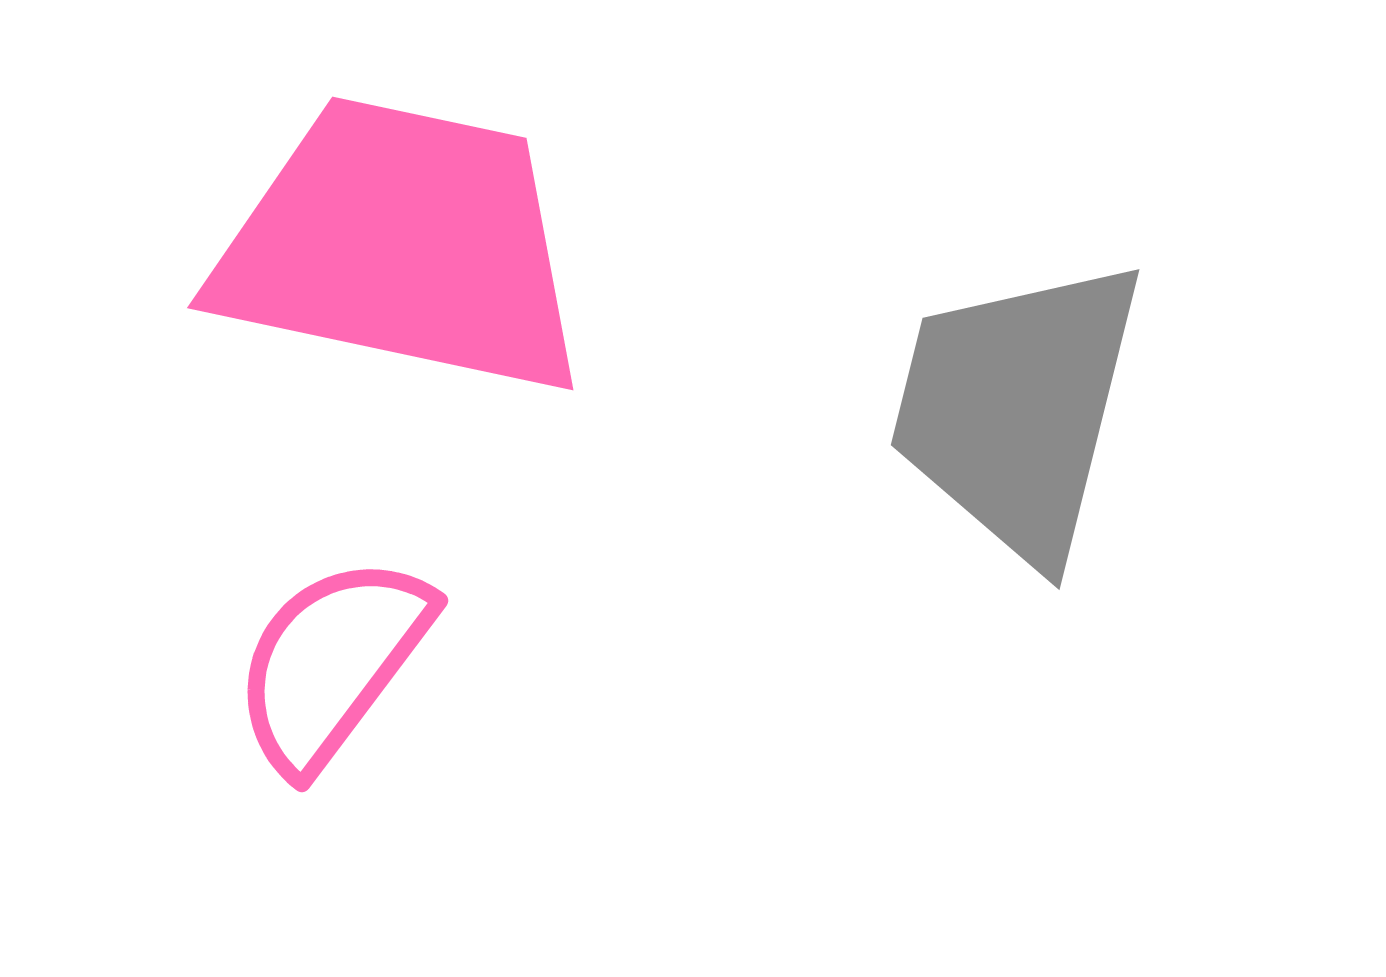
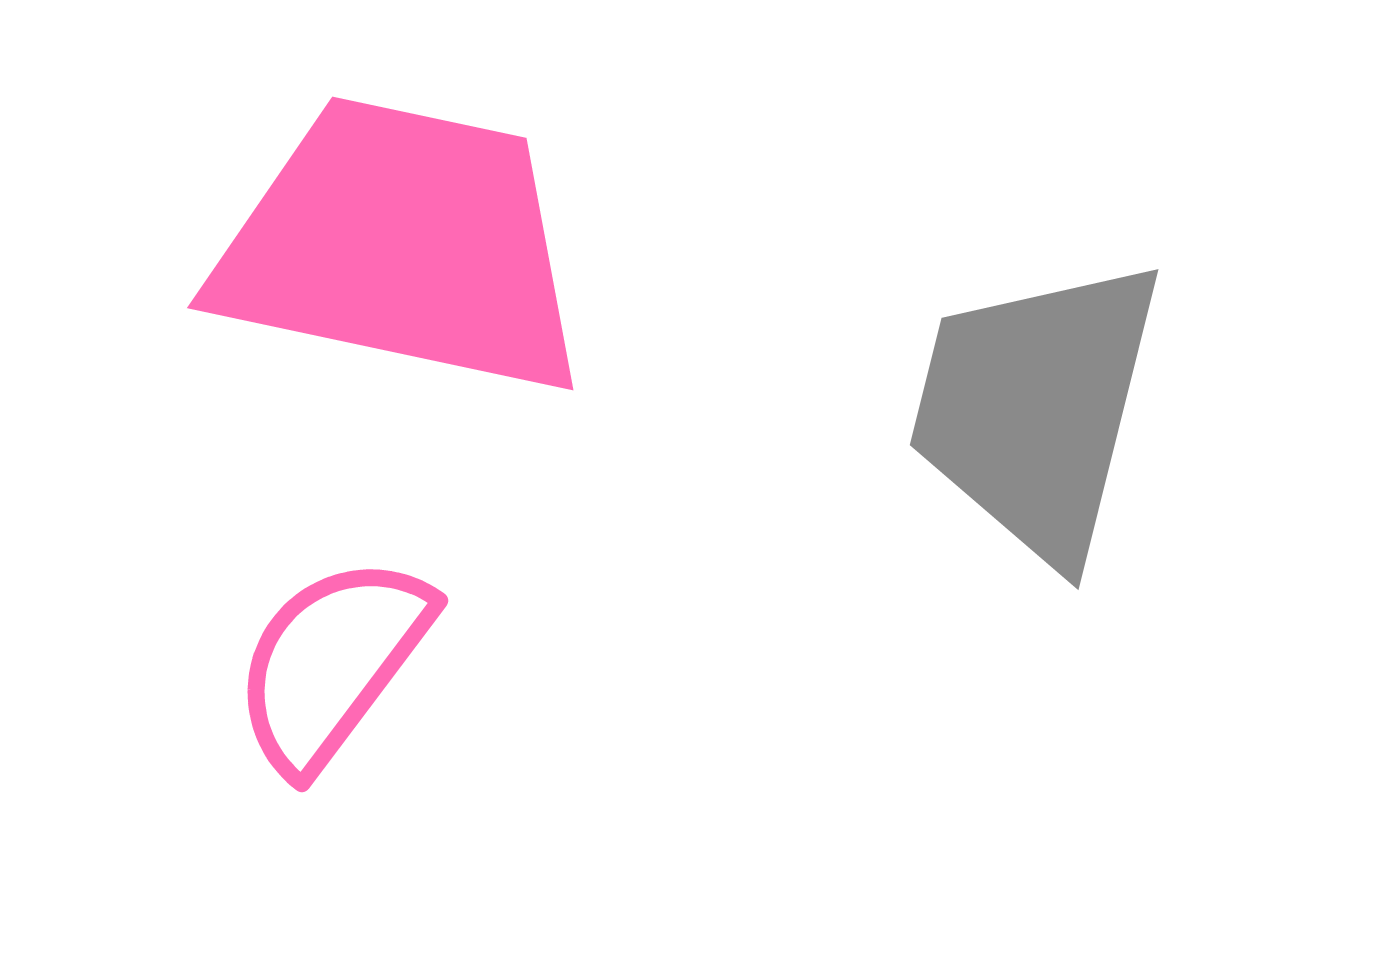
gray trapezoid: moved 19 px right
